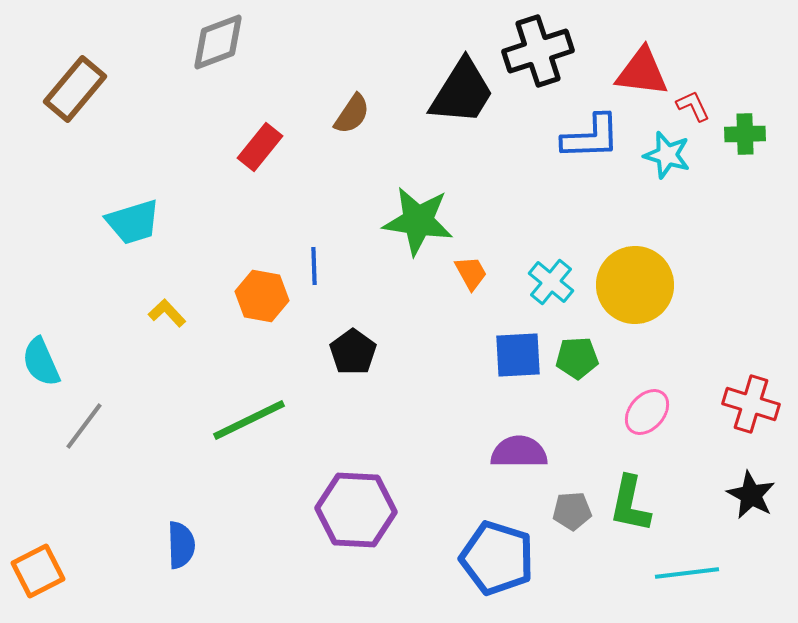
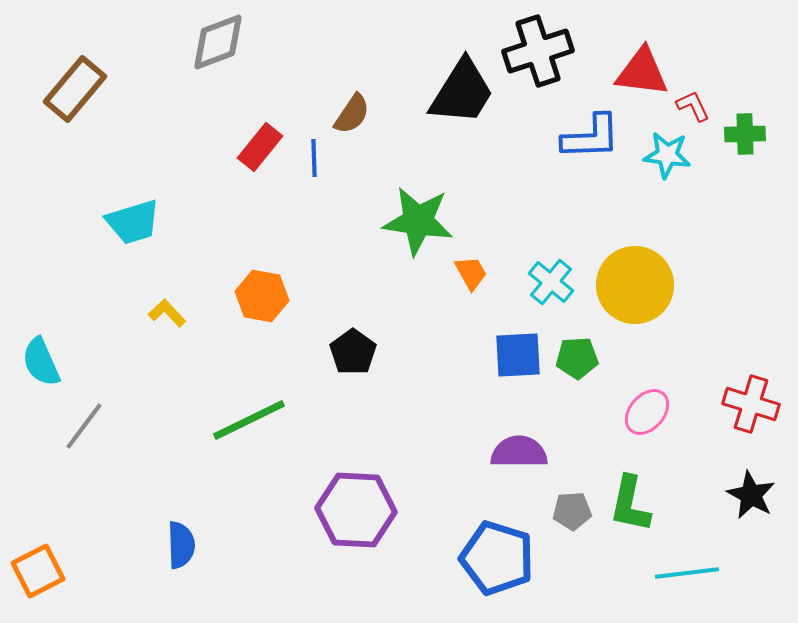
cyan star: rotated 9 degrees counterclockwise
blue line: moved 108 px up
